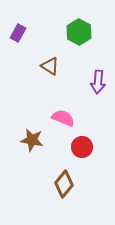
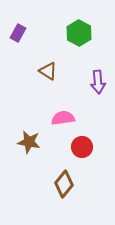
green hexagon: moved 1 px down
brown triangle: moved 2 px left, 5 px down
purple arrow: rotated 10 degrees counterclockwise
pink semicircle: rotated 30 degrees counterclockwise
brown star: moved 3 px left, 2 px down
